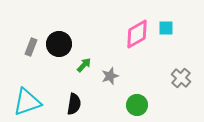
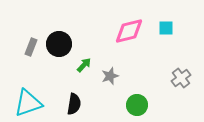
pink diamond: moved 8 px left, 3 px up; rotated 16 degrees clockwise
gray cross: rotated 12 degrees clockwise
cyan triangle: moved 1 px right, 1 px down
